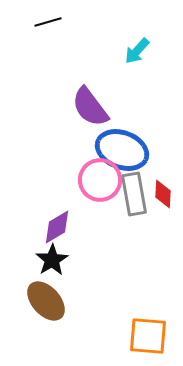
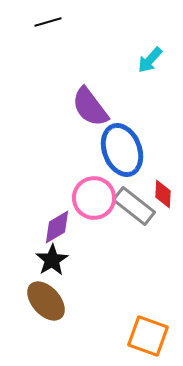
cyan arrow: moved 13 px right, 9 px down
blue ellipse: rotated 48 degrees clockwise
pink circle: moved 6 px left, 18 px down
gray rectangle: moved 12 px down; rotated 42 degrees counterclockwise
orange square: rotated 15 degrees clockwise
